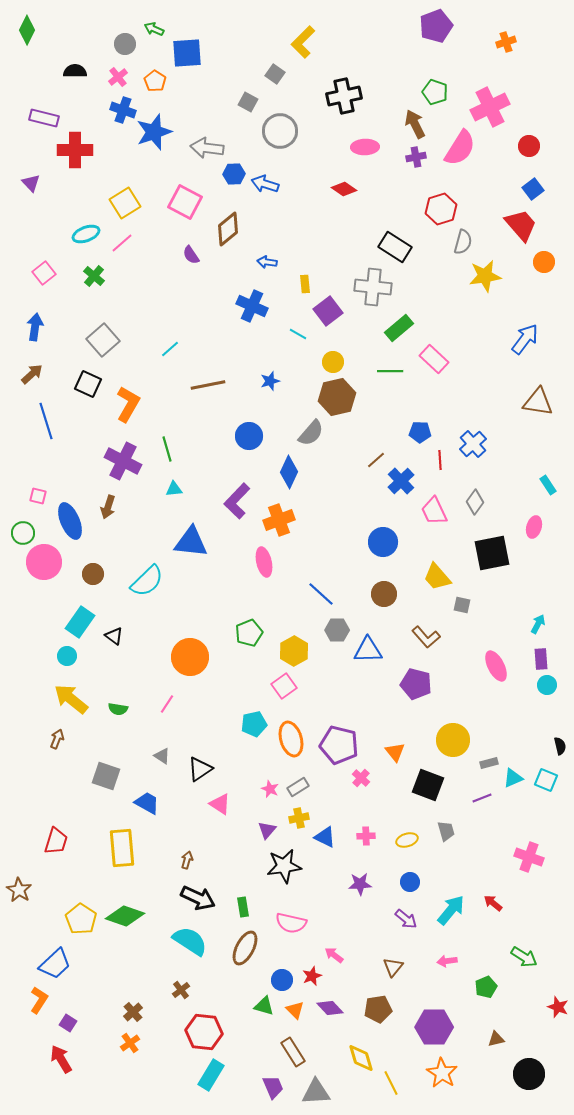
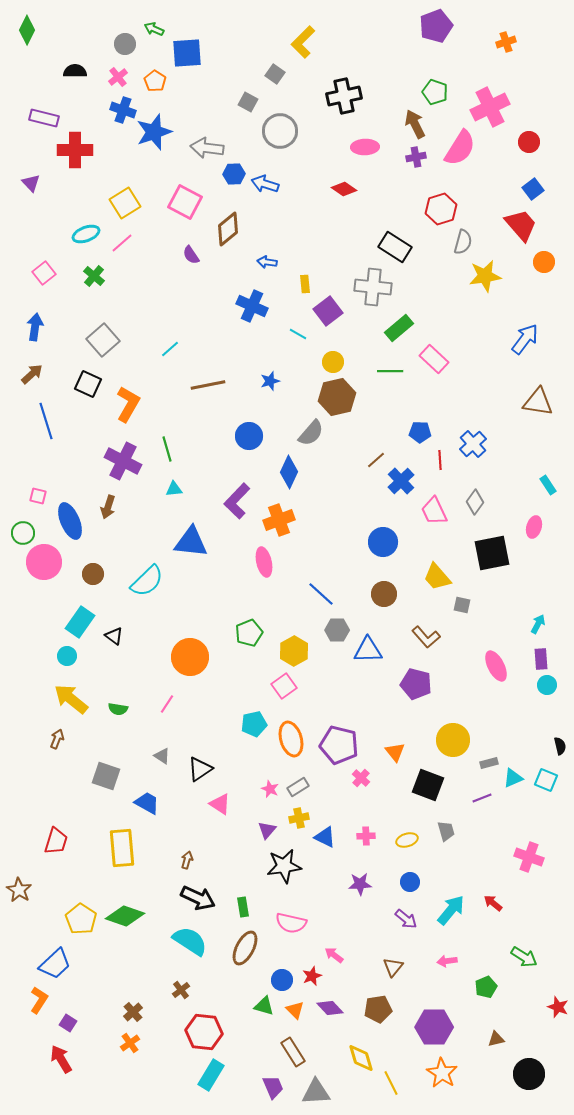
red circle at (529, 146): moved 4 px up
